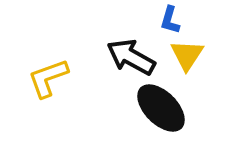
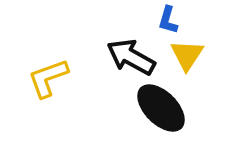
blue L-shape: moved 2 px left
